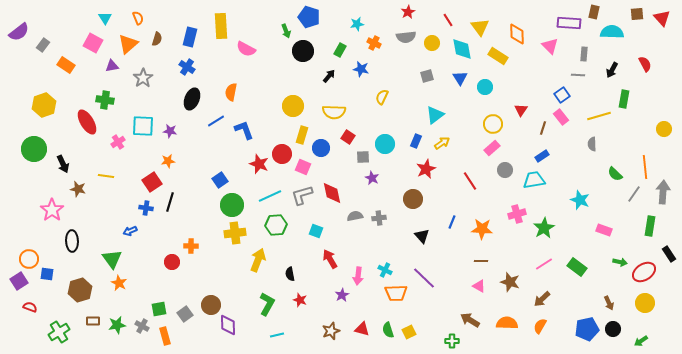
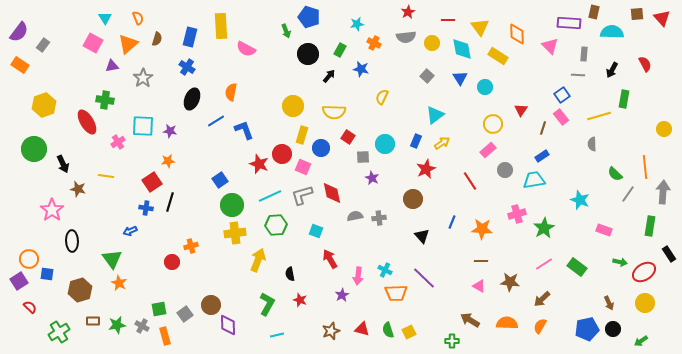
red line at (448, 20): rotated 56 degrees counterclockwise
purple semicircle at (19, 32): rotated 15 degrees counterclockwise
black circle at (303, 51): moved 5 px right, 3 px down
orange rectangle at (66, 65): moved 46 px left
gray square at (427, 76): rotated 32 degrees counterclockwise
pink rectangle at (492, 148): moved 4 px left, 2 px down
gray line at (634, 194): moved 6 px left
orange cross at (191, 246): rotated 16 degrees counterclockwise
brown star at (510, 282): rotated 12 degrees counterclockwise
red semicircle at (30, 307): rotated 24 degrees clockwise
